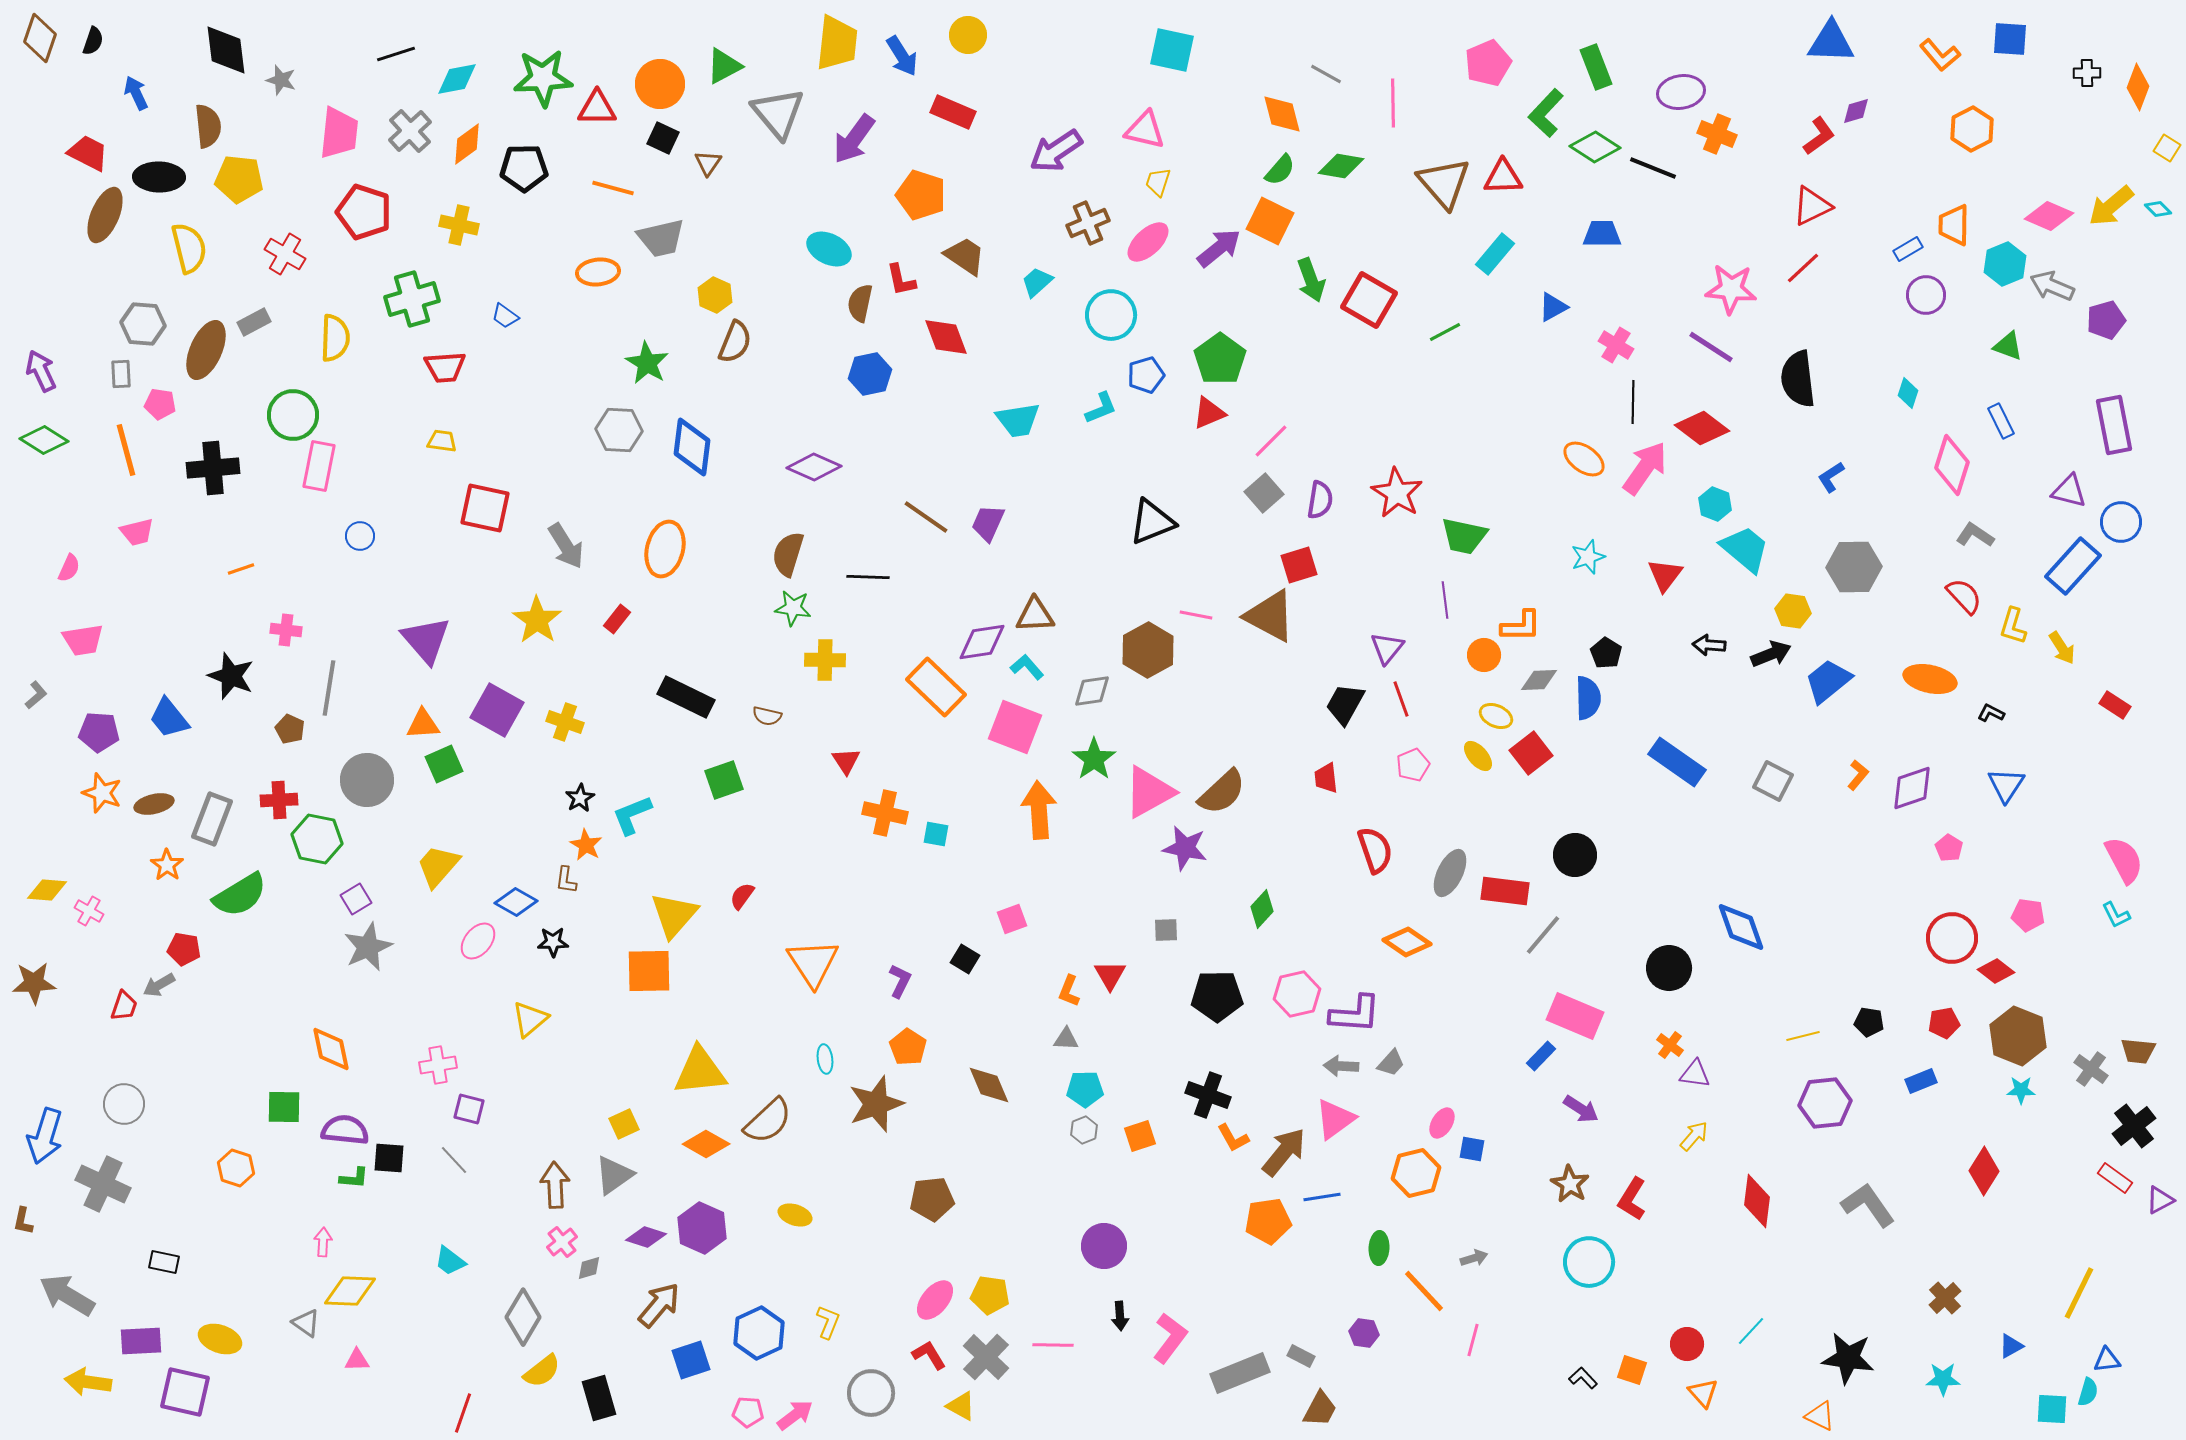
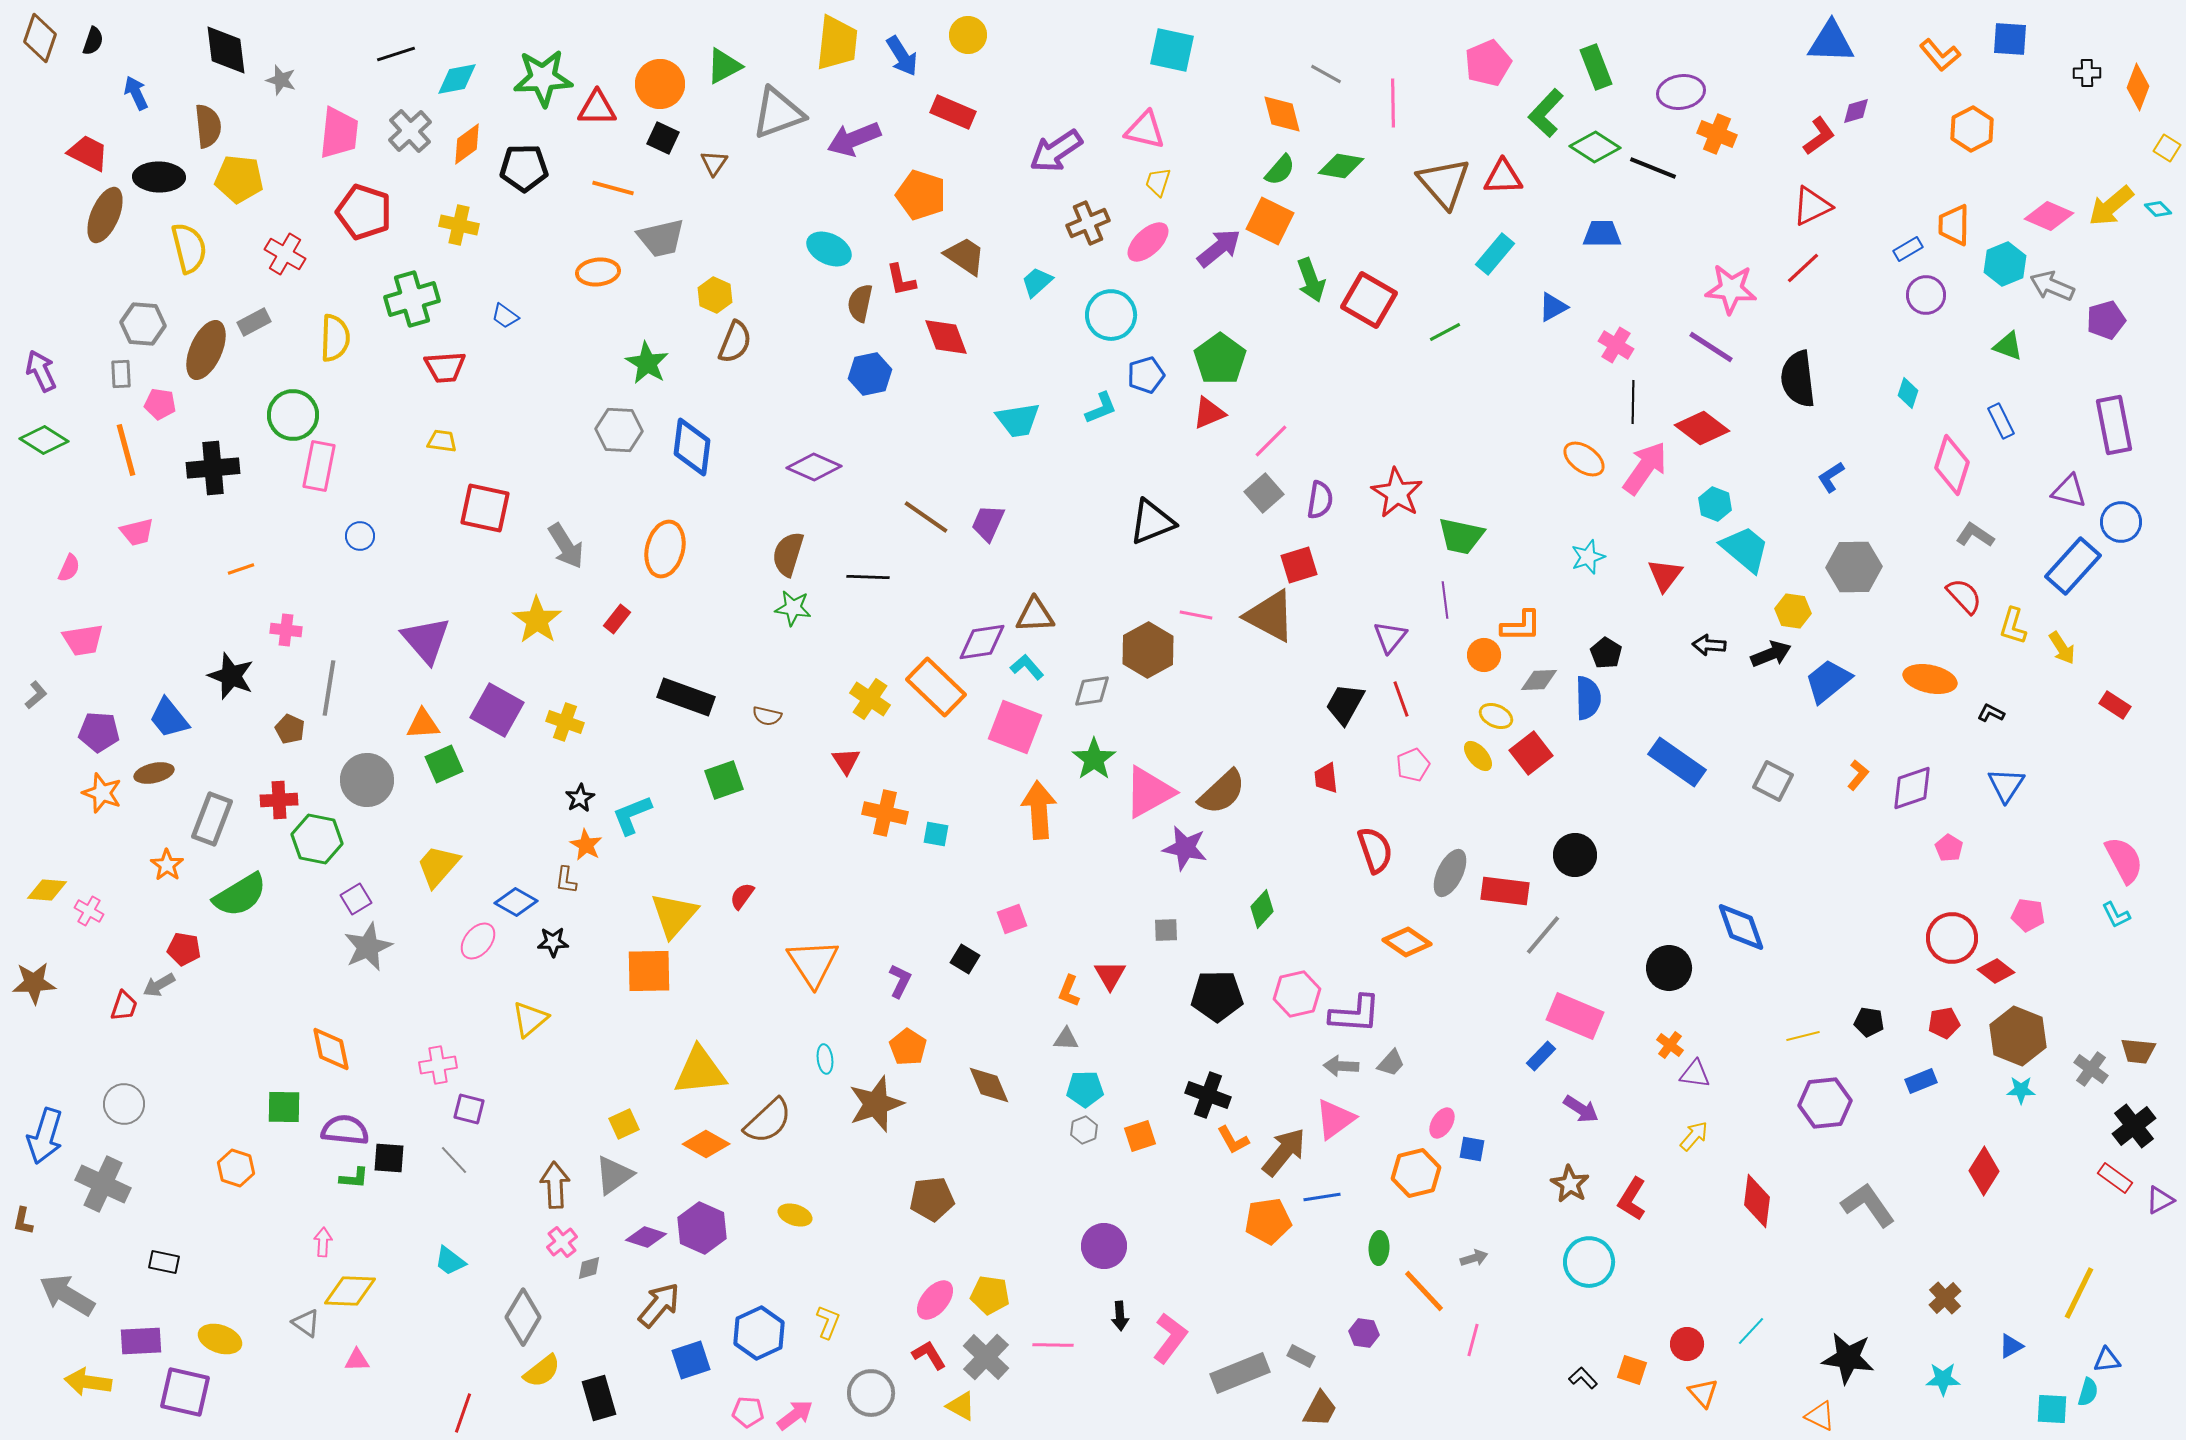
gray triangle at (778, 113): rotated 50 degrees clockwise
purple arrow at (854, 139): rotated 32 degrees clockwise
brown triangle at (708, 163): moved 6 px right
green trapezoid at (1464, 536): moved 3 px left
purple triangle at (1387, 648): moved 3 px right, 11 px up
yellow cross at (825, 660): moved 45 px right, 39 px down; rotated 33 degrees clockwise
black rectangle at (686, 697): rotated 6 degrees counterclockwise
brown ellipse at (154, 804): moved 31 px up
orange L-shape at (1233, 1138): moved 2 px down
